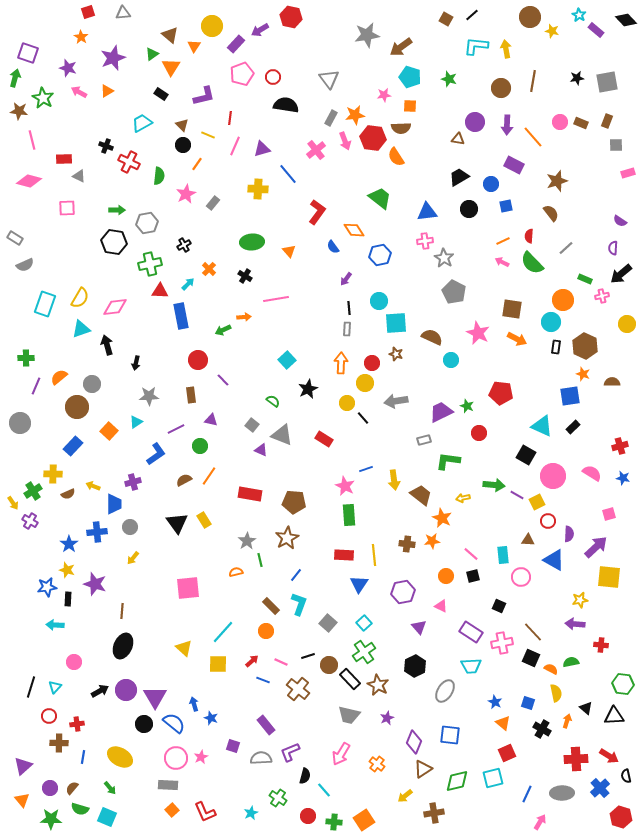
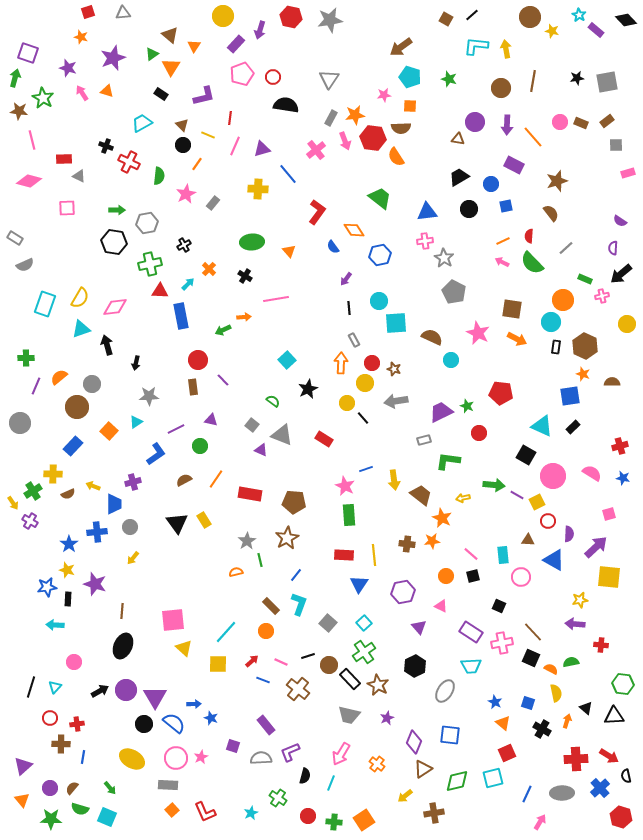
yellow circle at (212, 26): moved 11 px right, 10 px up
purple arrow at (260, 30): rotated 42 degrees counterclockwise
gray star at (367, 35): moved 37 px left, 15 px up
orange star at (81, 37): rotated 16 degrees counterclockwise
gray triangle at (329, 79): rotated 10 degrees clockwise
orange triangle at (107, 91): rotated 48 degrees clockwise
pink arrow at (79, 92): moved 3 px right, 1 px down; rotated 28 degrees clockwise
brown rectangle at (607, 121): rotated 32 degrees clockwise
gray rectangle at (347, 329): moved 7 px right, 11 px down; rotated 32 degrees counterclockwise
brown star at (396, 354): moved 2 px left, 15 px down
brown rectangle at (191, 395): moved 2 px right, 8 px up
orange line at (209, 476): moved 7 px right, 3 px down
pink square at (188, 588): moved 15 px left, 32 px down
cyan line at (223, 632): moved 3 px right
blue arrow at (194, 704): rotated 104 degrees clockwise
red circle at (49, 716): moved 1 px right, 2 px down
brown cross at (59, 743): moved 2 px right, 1 px down
yellow ellipse at (120, 757): moved 12 px right, 2 px down
cyan line at (324, 790): moved 7 px right, 7 px up; rotated 63 degrees clockwise
